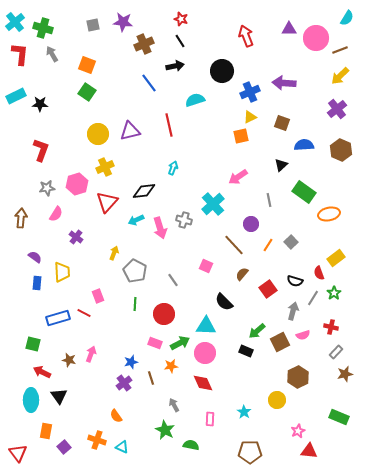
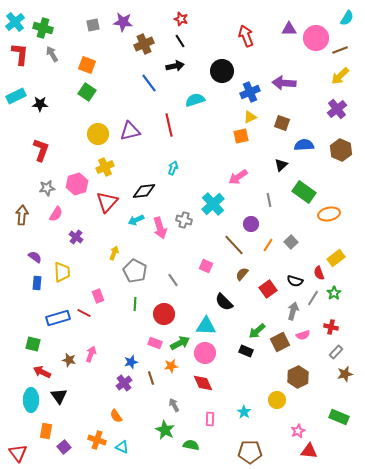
brown arrow at (21, 218): moved 1 px right, 3 px up
